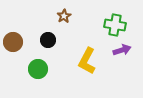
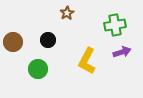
brown star: moved 3 px right, 3 px up
green cross: rotated 20 degrees counterclockwise
purple arrow: moved 2 px down
